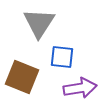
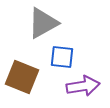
gray triangle: moved 4 px right; rotated 28 degrees clockwise
purple arrow: moved 3 px right, 2 px up
